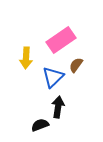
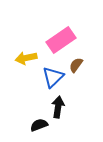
yellow arrow: rotated 75 degrees clockwise
black semicircle: moved 1 px left
